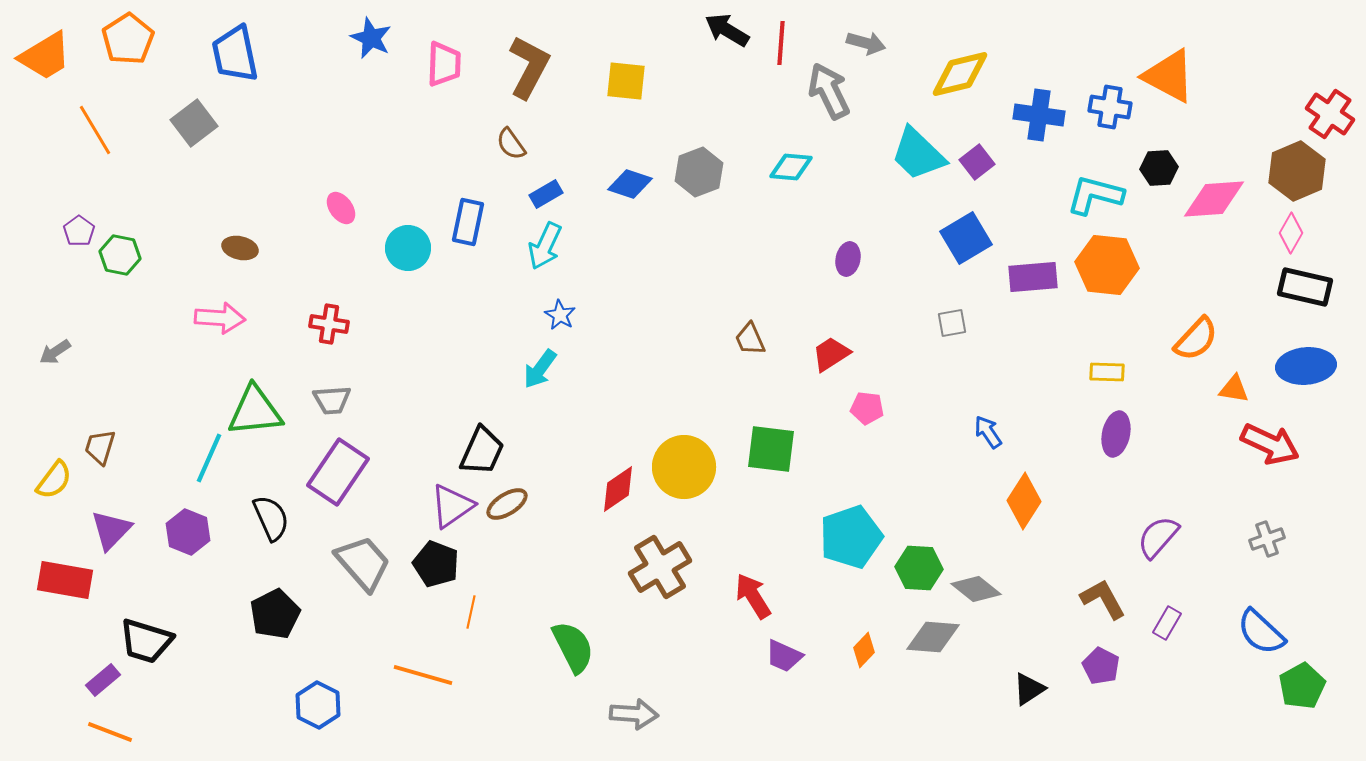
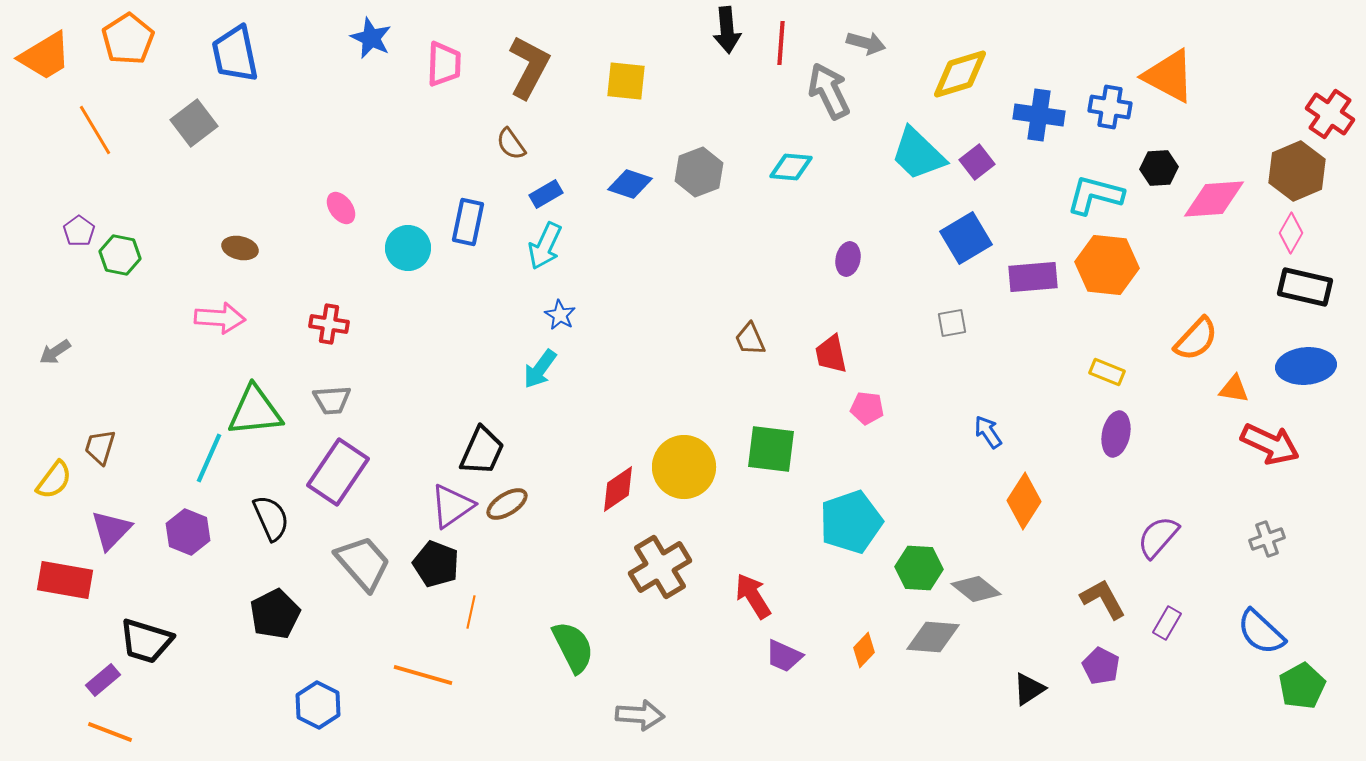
black arrow at (727, 30): rotated 126 degrees counterclockwise
yellow diamond at (960, 74): rotated 4 degrees counterclockwise
red trapezoid at (831, 354): rotated 69 degrees counterclockwise
yellow rectangle at (1107, 372): rotated 20 degrees clockwise
cyan pentagon at (851, 537): moved 15 px up
gray arrow at (634, 714): moved 6 px right, 1 px down
